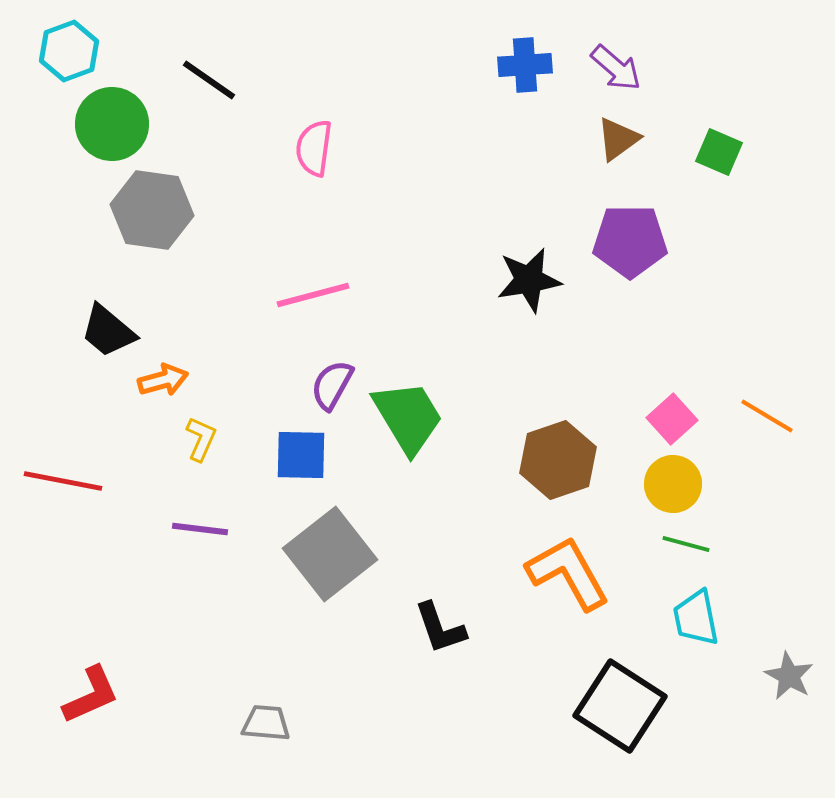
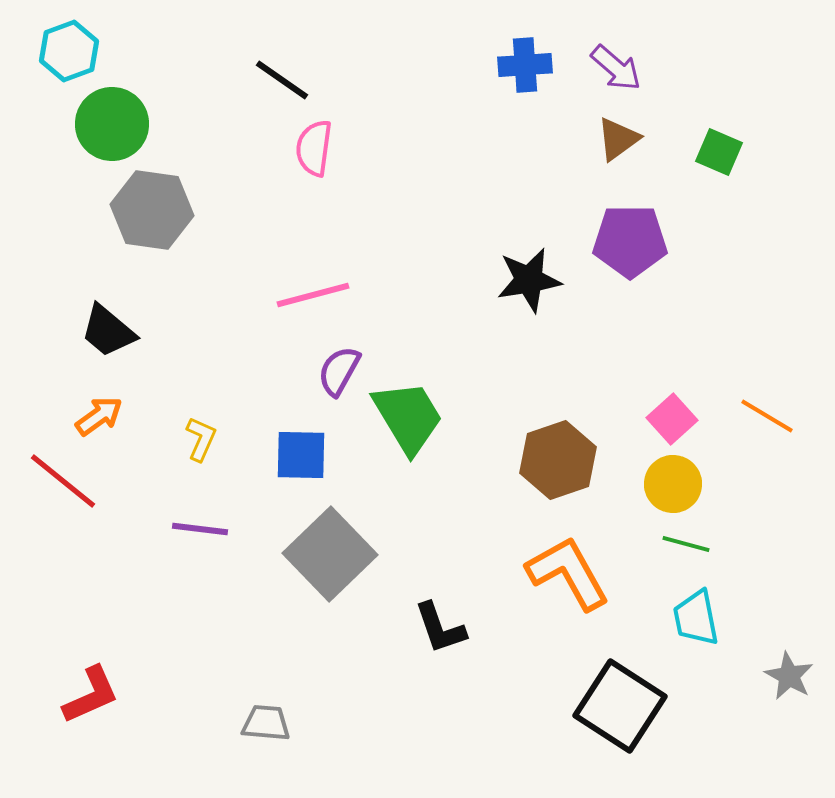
black line: moved 73 px right
orange arrow: moved 64 px left, 36 px down; rotated 21 degrees counterclockwise
purple semicircle: moved 7 px right, 14 px up
red line: rotated 28 degrees clockwise
gray square: rotated 6 degrees counterclockwise
